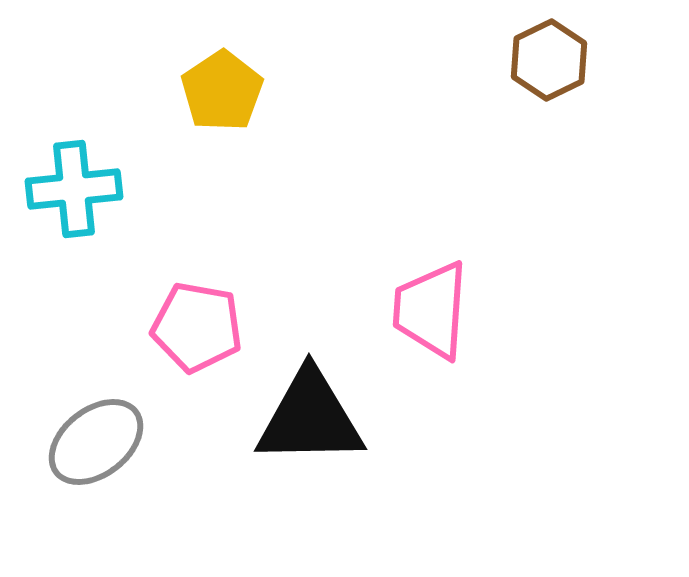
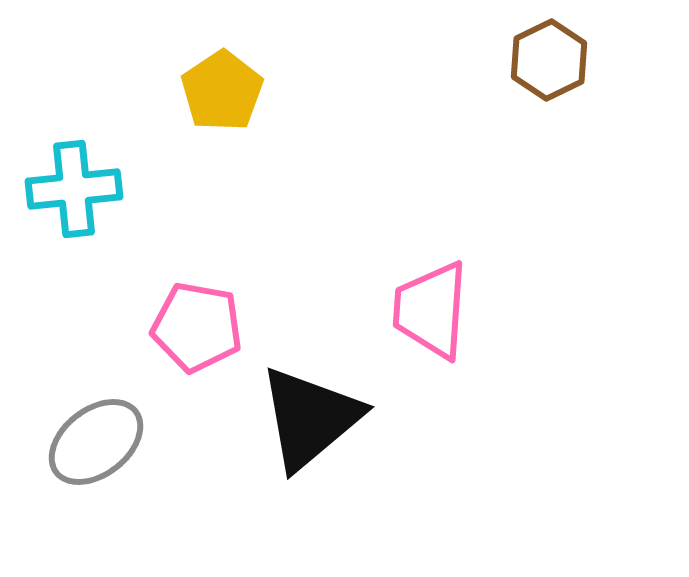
black triangle: rotated 39 degrees counterclockwise
